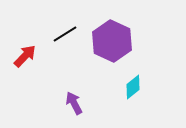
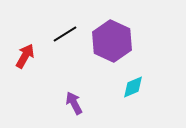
red arrow: rotated 15 degrees counterclockwise
cyan diamond: rotated 15 degrees clockwise
